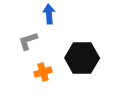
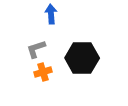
blue arrow: moved 2 px right
gray L-shape: moved 8 px right, 8 px down
